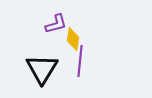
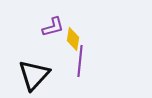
purple L-shape: moved 3 px left, 3 px down
black triangle: moved 8 px left, 6 px down; rotated 12 degrees clockwise
